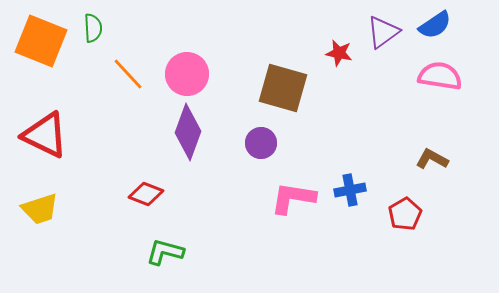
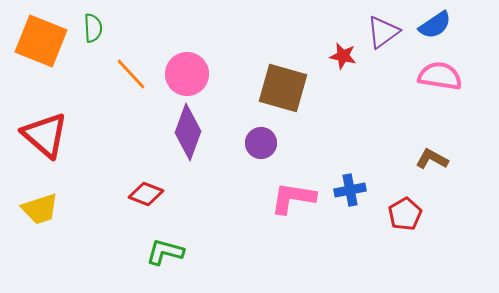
red star: moved 4 px right, 3 px down
orange line: moved 3 px right
red triangle: rotated 15 degrees clockwise
